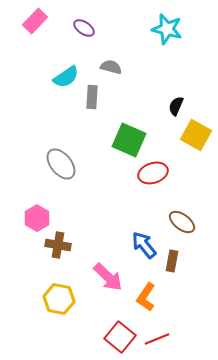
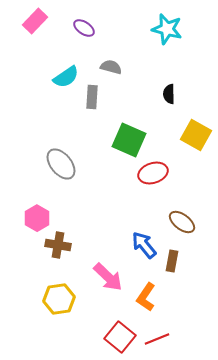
black semicircle: moved 7 px left, 12 px up; rotated 24 degrees counterclockwise
yellow hexagon: rotated 20 degrees counterclockwise
